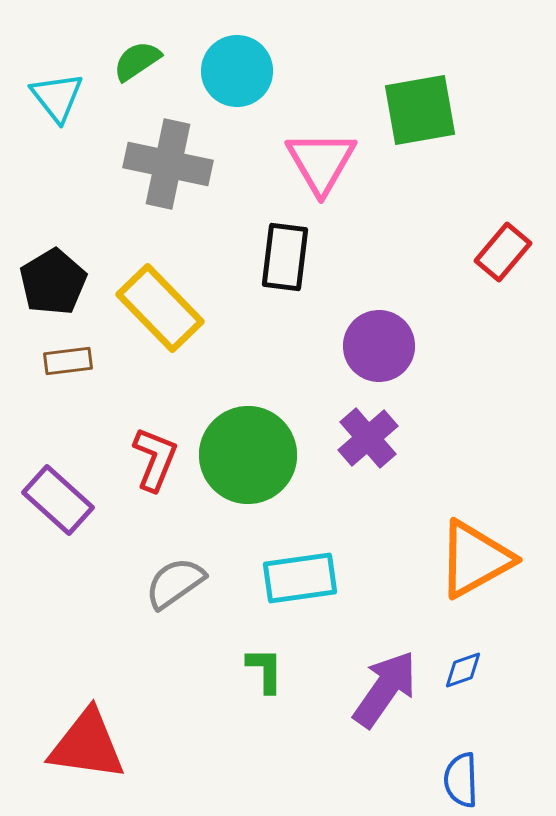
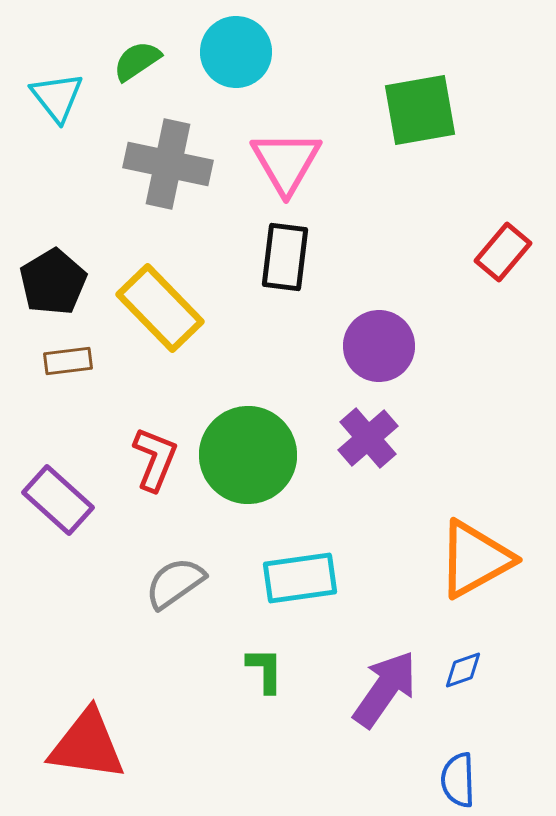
cyan circle: moved 1 px left, 19 px up
pink triangle: moved 35 px left
blue semicircle: moved 3 px left
